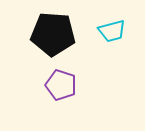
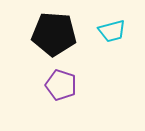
black pentagon: moved 1 px right
